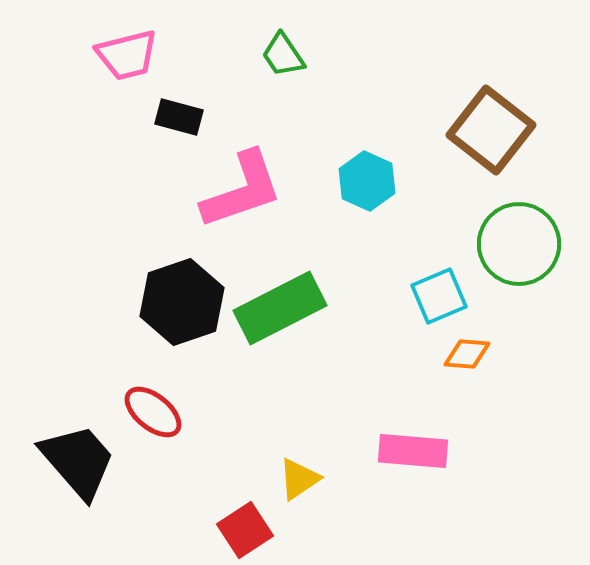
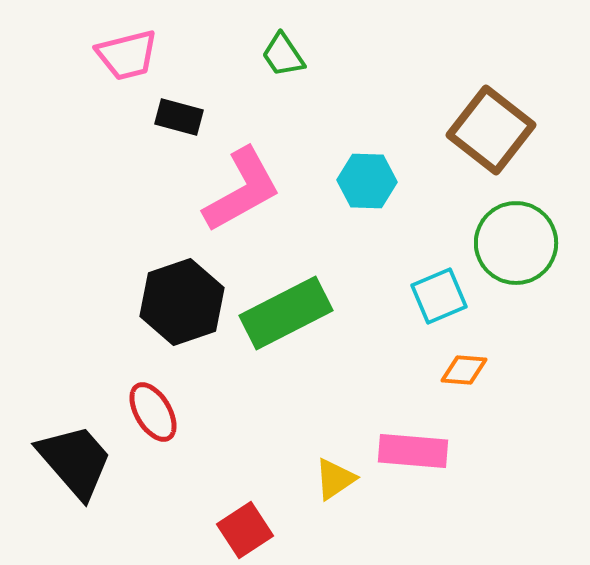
cyan hexagon: rotated 22 degrees counterclockwise
pink L-shape: rotated 10 degrees counterclockwise
green circle: moved 3 px left, 1 px up
green rectangle: moved 6 px right, 5 px down
orange diamond: moved 3 px left, 16 px down
red ellipse: rotated 20 degrees clockwise
black trapezoid: moved 3 px left
yellow triangle: moved 36 px right
